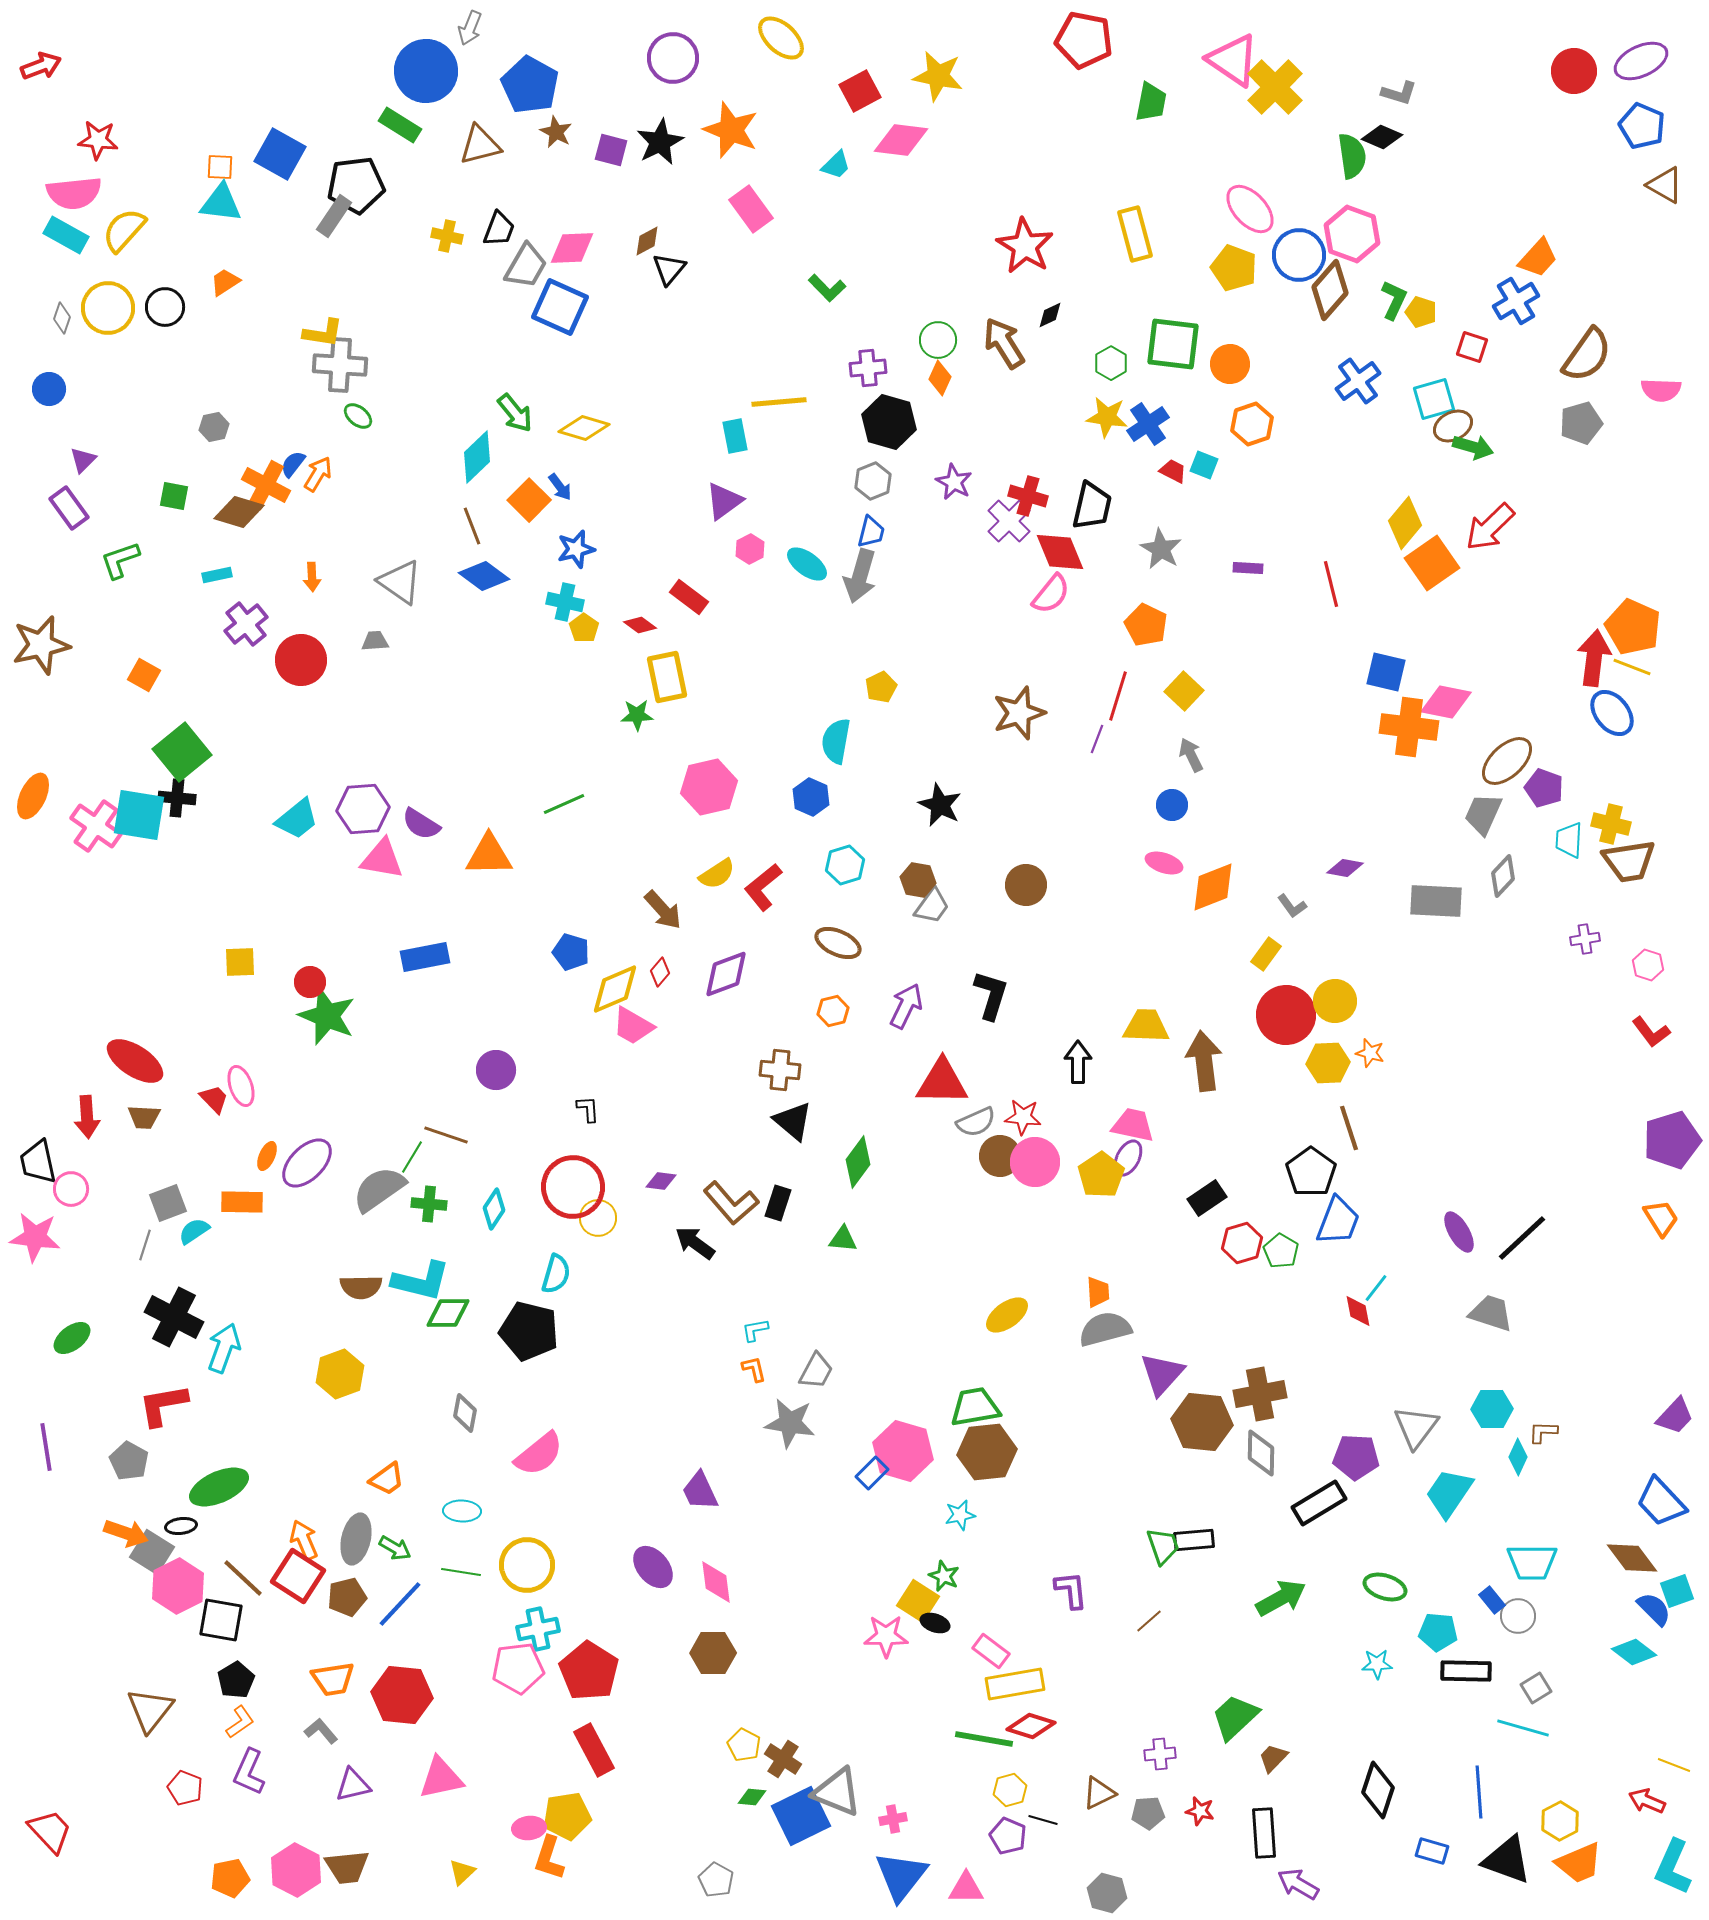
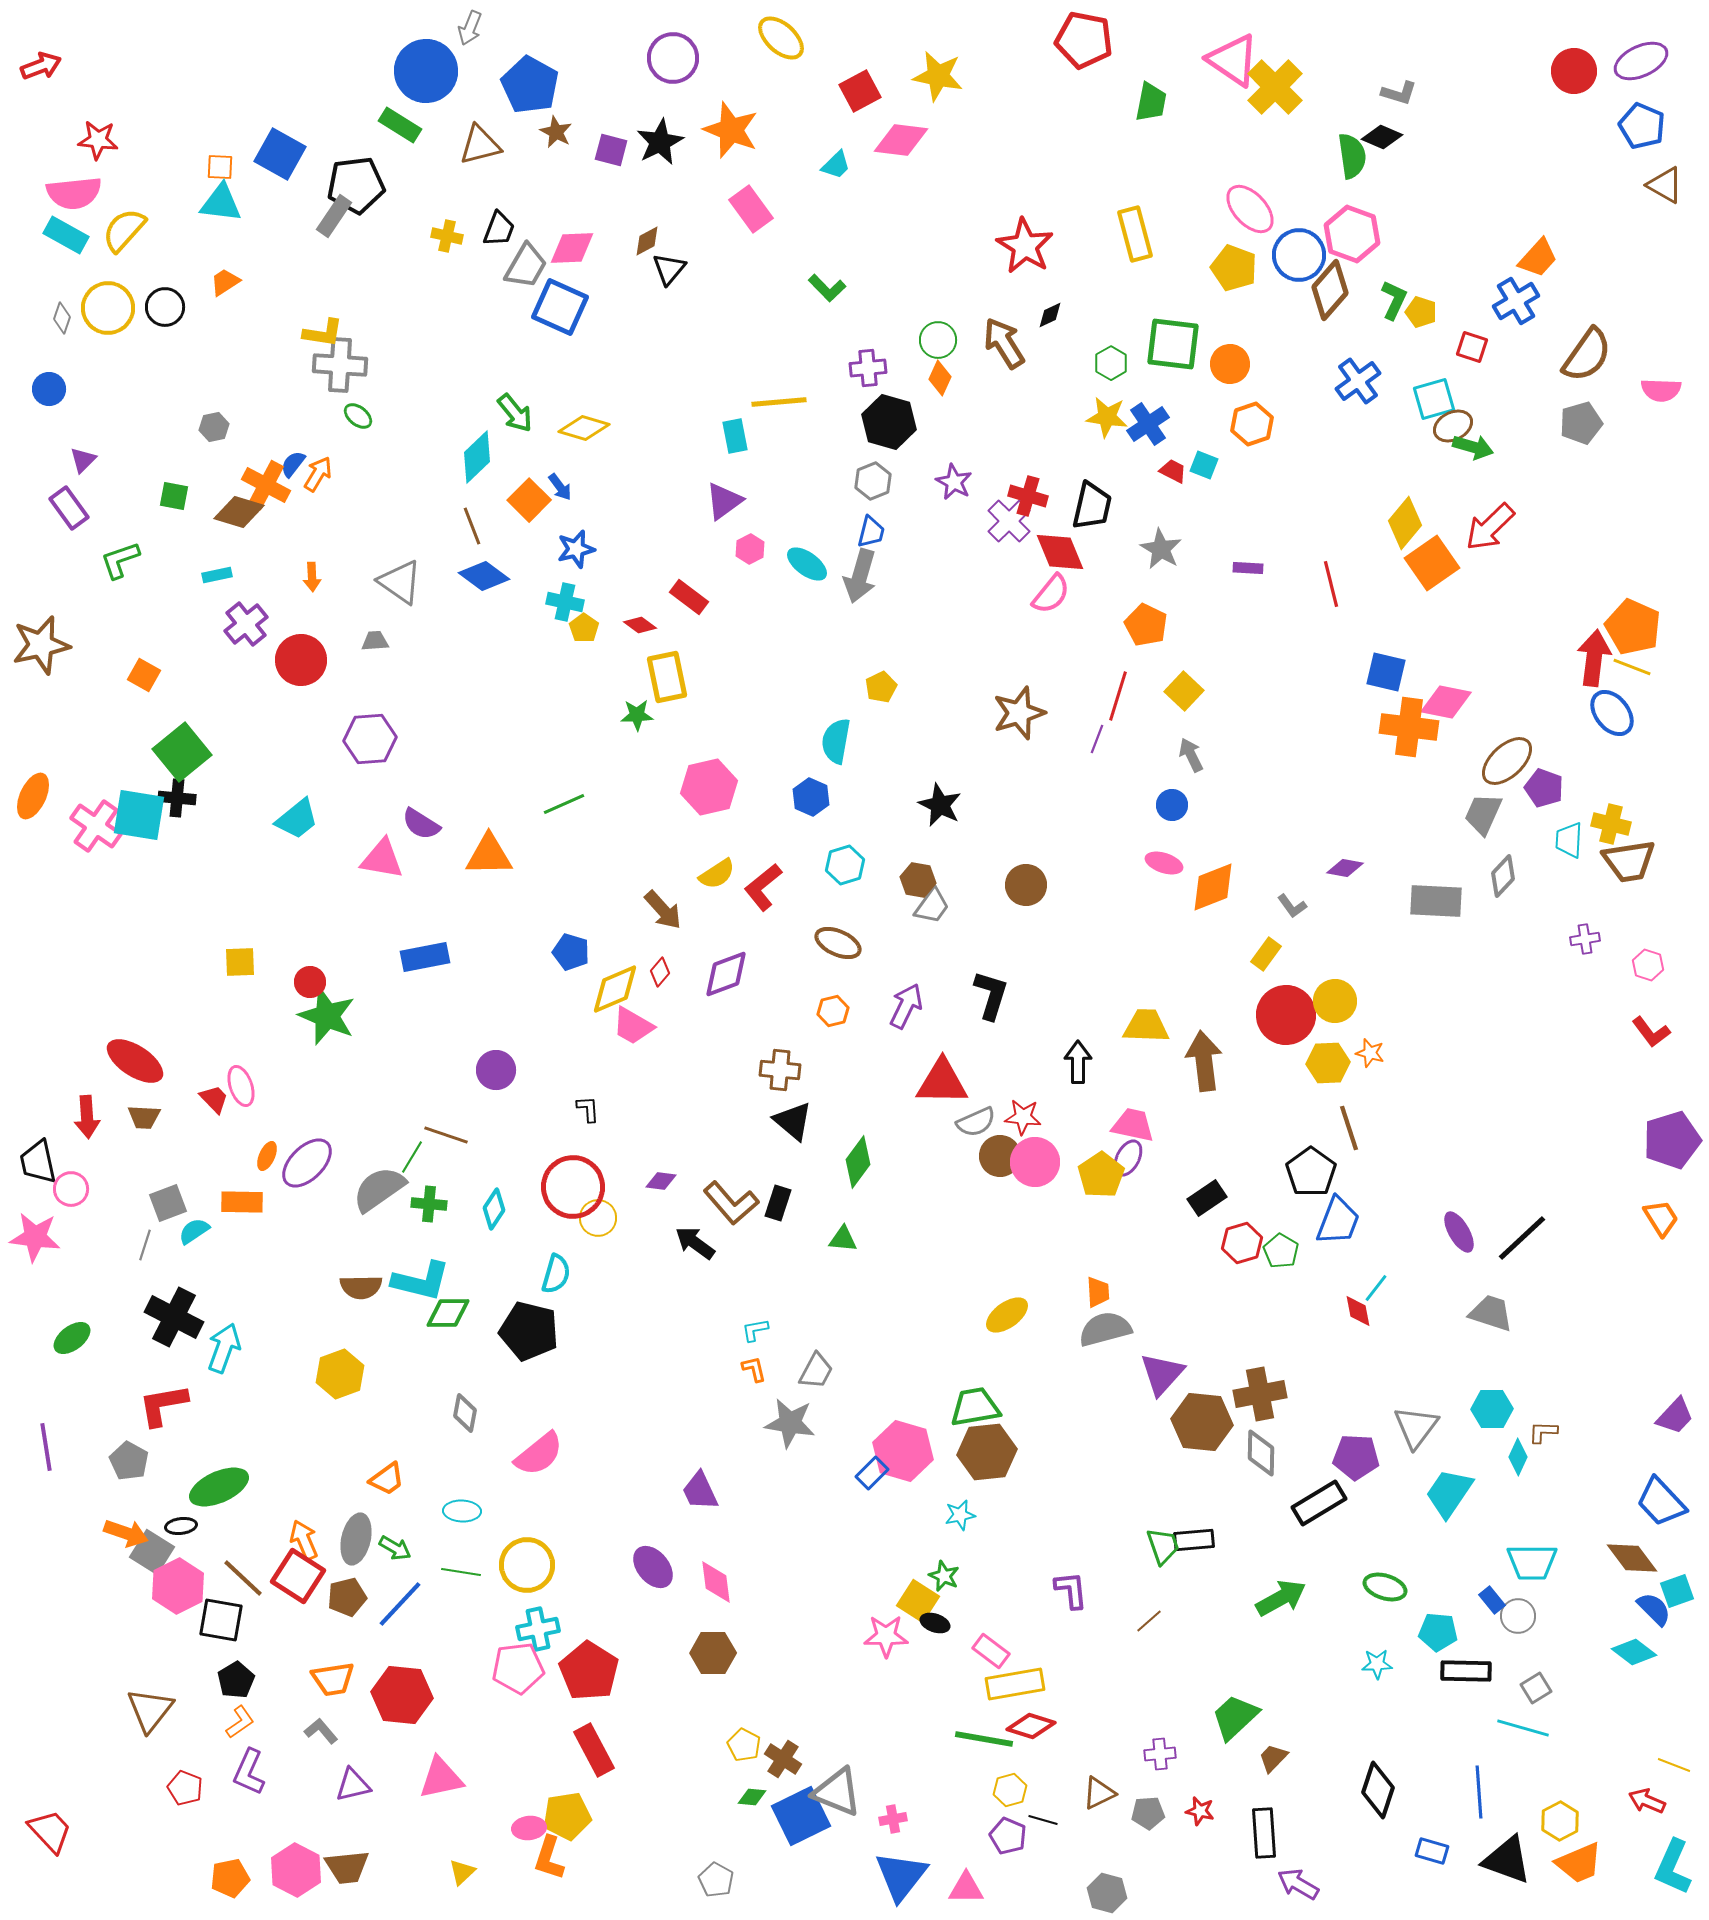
purple hexagon at (363, 809): moved 7 px right, 70 px up
